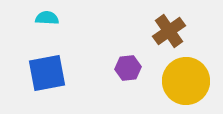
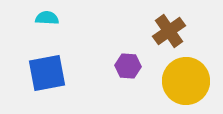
purple hexagon: moved 2 px up; rotated 10 degrees clockwise
